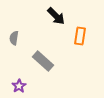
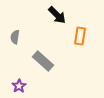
black arrow: moved 1 px right, 1 px up
gray semicircle: moved 1 px right, 1 px up
